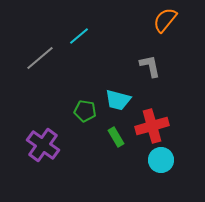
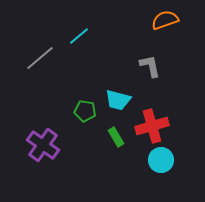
orange semicircle: rotated 32 degrees clockwise
